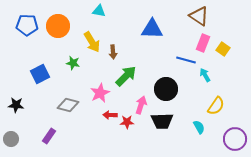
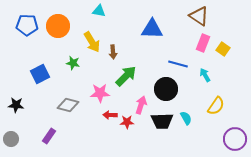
blue line: moved 8 px left, 4 px down
pink star: rotated 24 degrees clockwise
cyan semicircle: moved 13 px left, 9 px up
